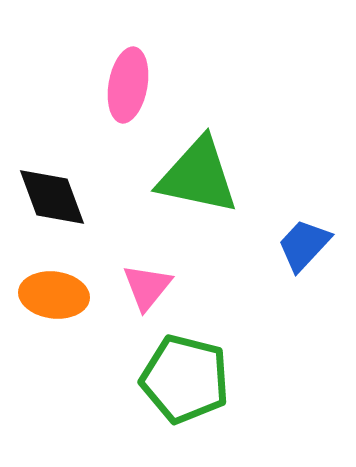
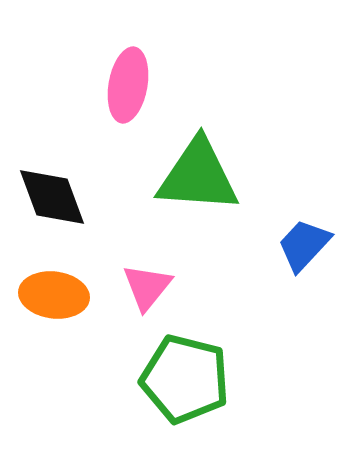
green triangle: rotated 8 degrees counterclockwise
